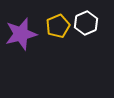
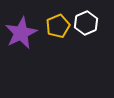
purple star: moved 1 px up; rotated 12 degrees counterclockwise
